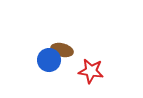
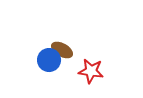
brown ellipse: rotated 15 degrees clockwise
